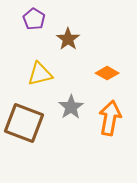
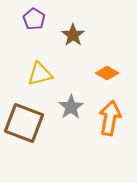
brown star: moved 5 px right, 4 px up
